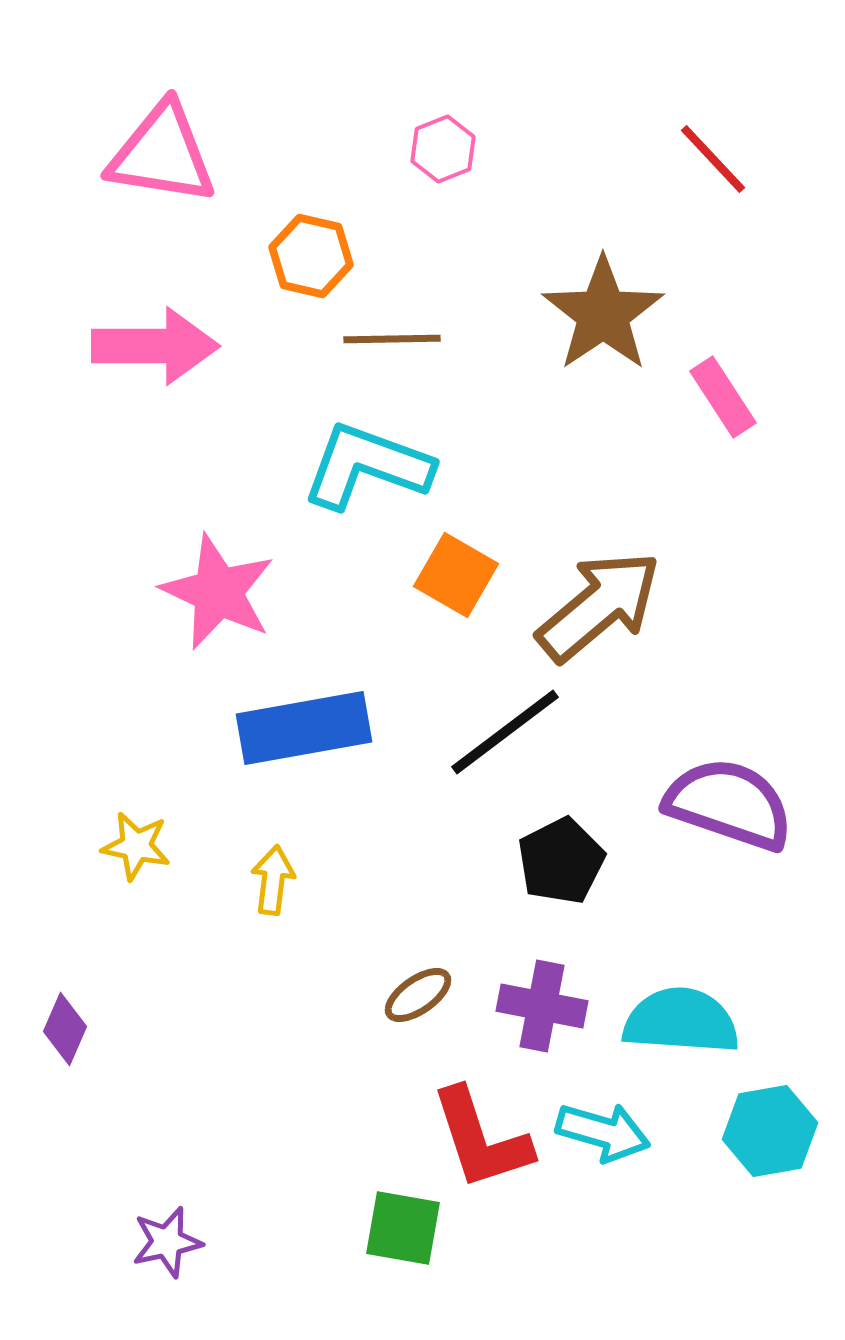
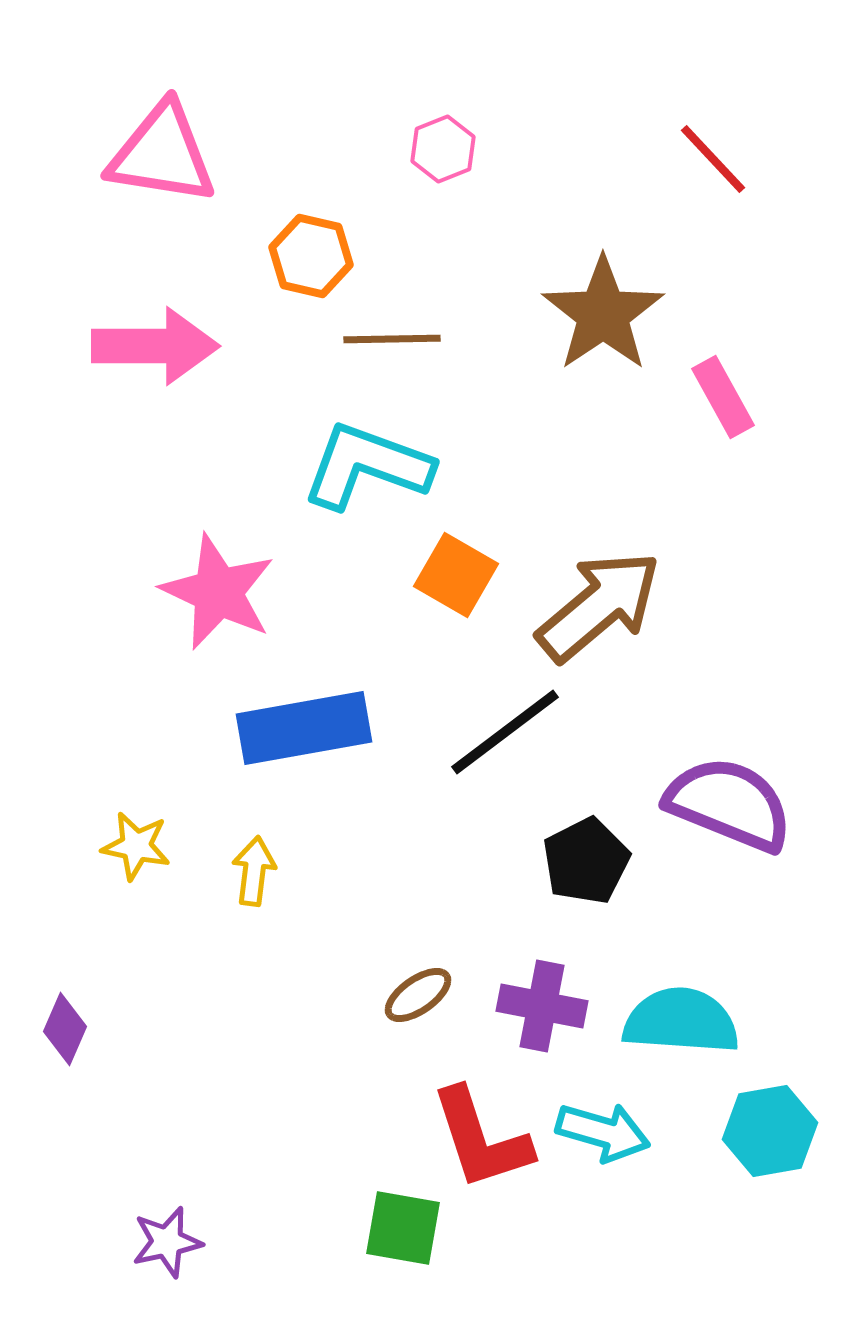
pink rectangle: rotated 4 degrees clockwise
purple semicircle: rotated 3 degrees clockwise
black pentagon: moved 25 px right
yellow arrow: moved 19 px left, 9 px up
